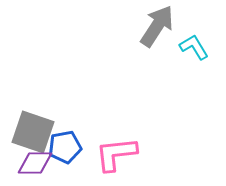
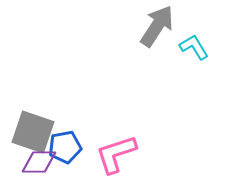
pink L-shape: rotated 12 degrees counterclockwise
purple diamond: moved 4 px right, 1 px up
